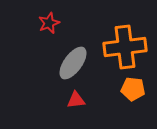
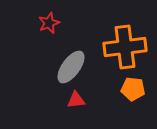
gray ellipse: moved 2 px left, 4 px down
